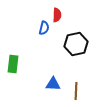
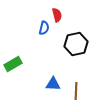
red semicircle: rotated 16 degrees counterclockwise
green rectangle: rotated 54 degrees clockwise
